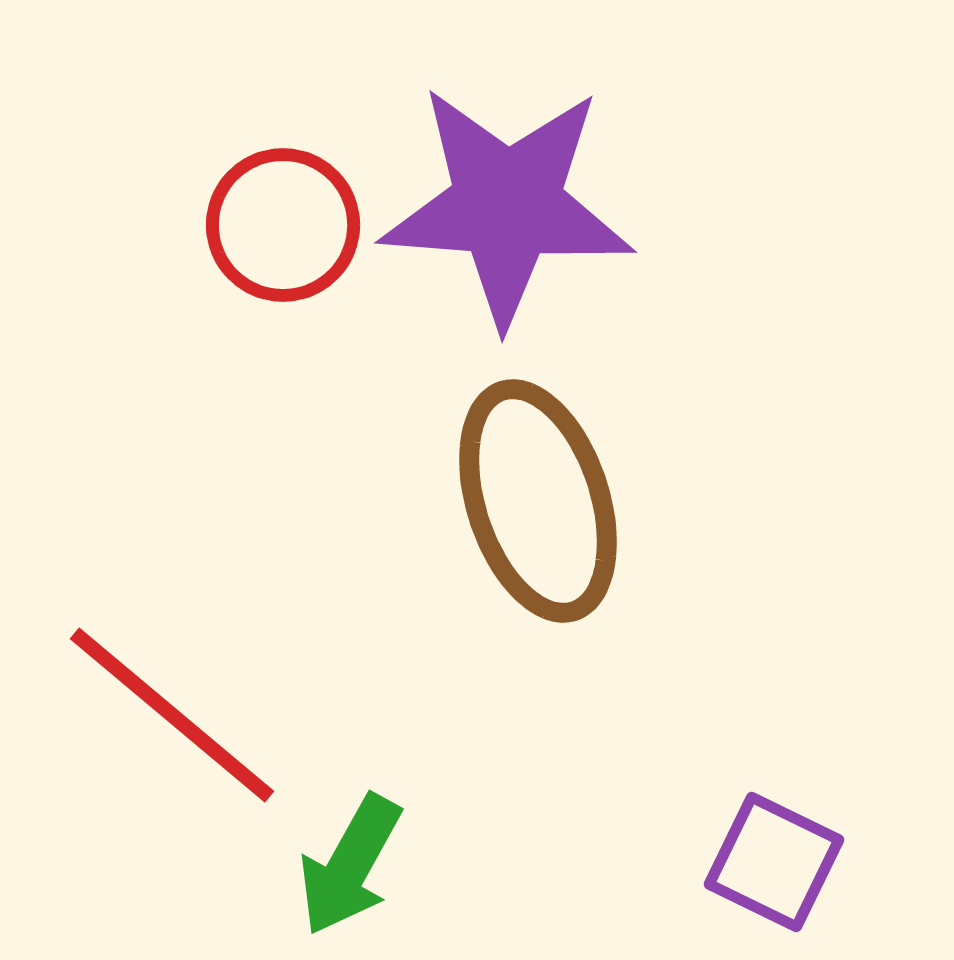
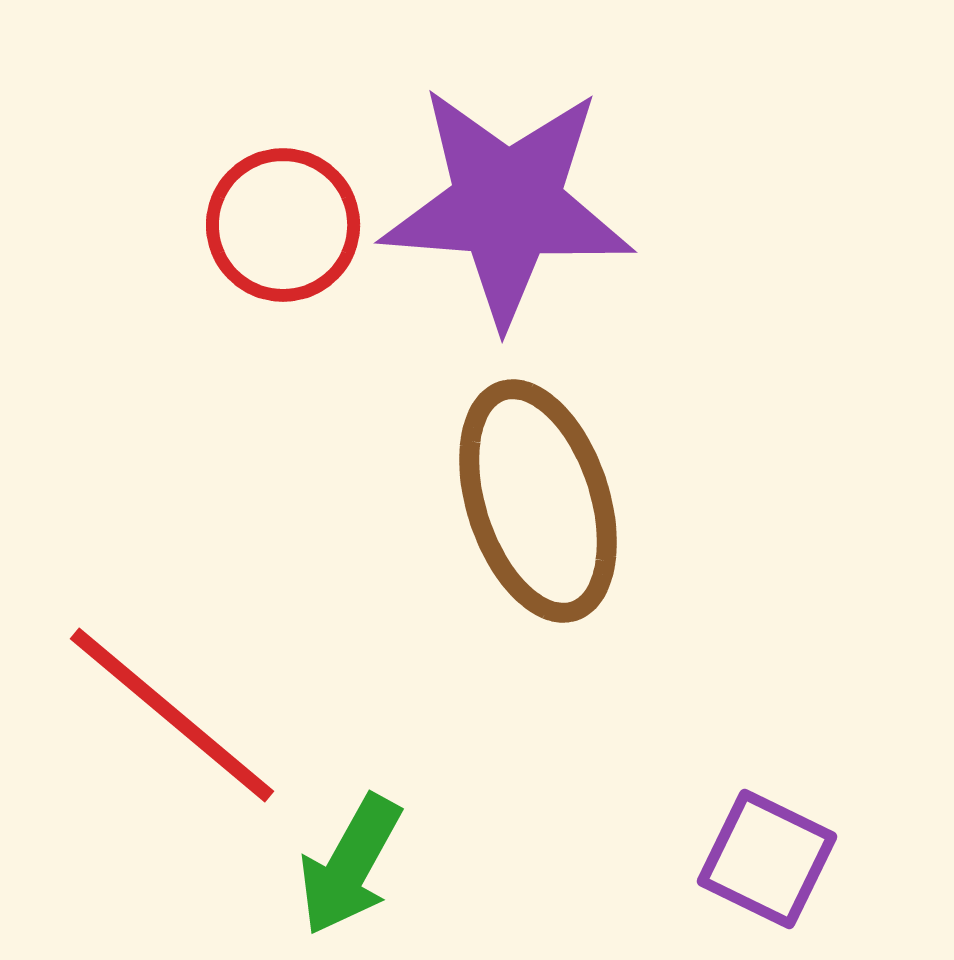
purple square: moved 7 px left, 3 px up
